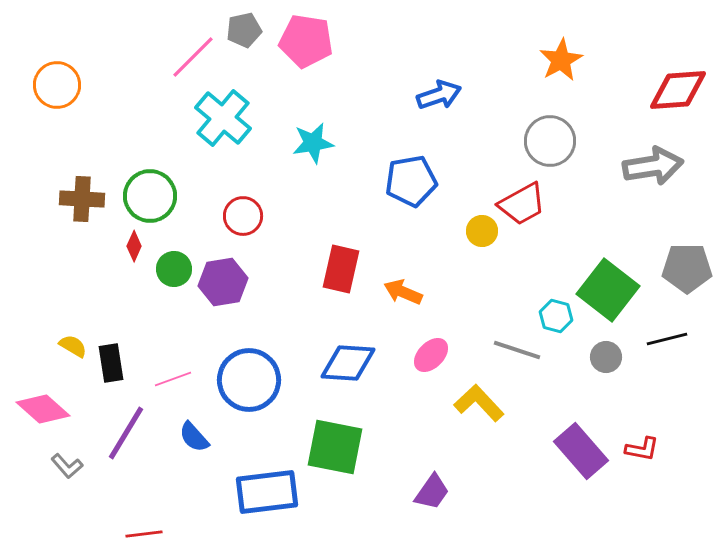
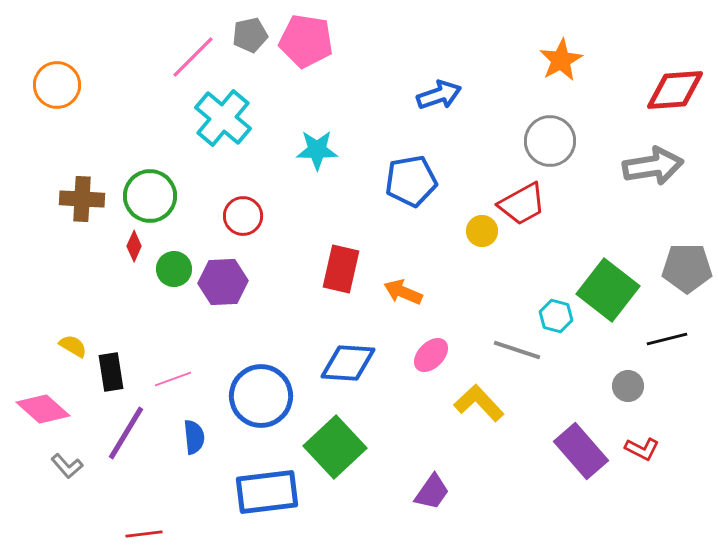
gray pentagon at (244, 30): moved 6 px right, 5 px down
red diamond at (678, 90): moved 3 px left
cyan star at (313, 143): moved 4 px right, 7 px down; rotated 9 degrees clockwise
purple hexagon at (223, 282): rotated 6 degrees clockwise
gray circle at (606, 357): moved 22 px right, 29 px down
black rectangle at (111, 363): moved 9 px down
blue circle at (249, 380): moved 12 px right, 16 px down
blue semicircle at (194, 437): rotated 144 degrees counterclockwise
green square at (335, 447): rotated 36 degrees clockwise
red L-shape at (642, 449): rotated 16 degrees clockwise
